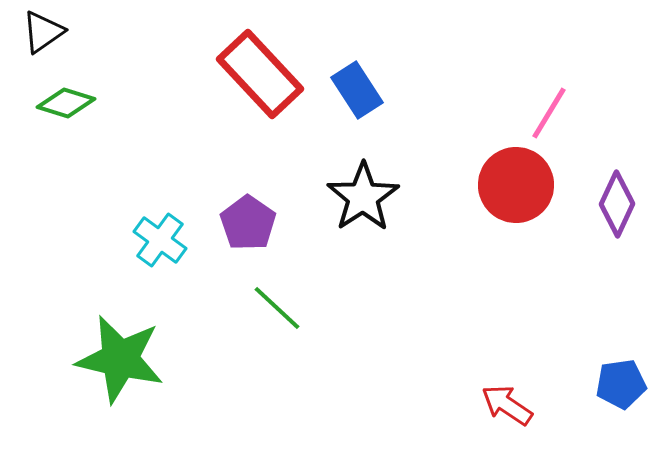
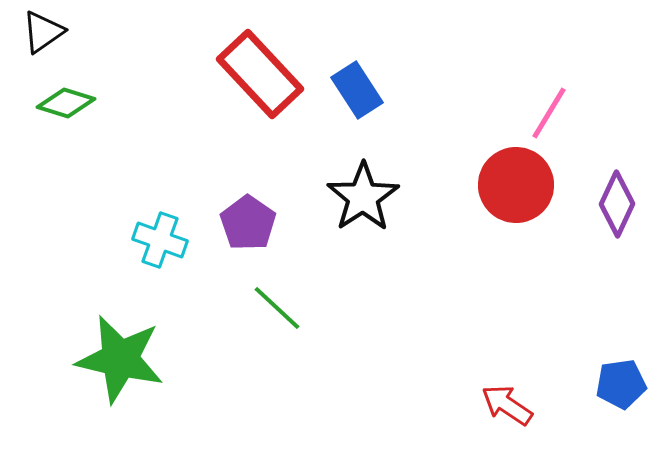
cyan cross: rotated 16 degrees counterclockwise
